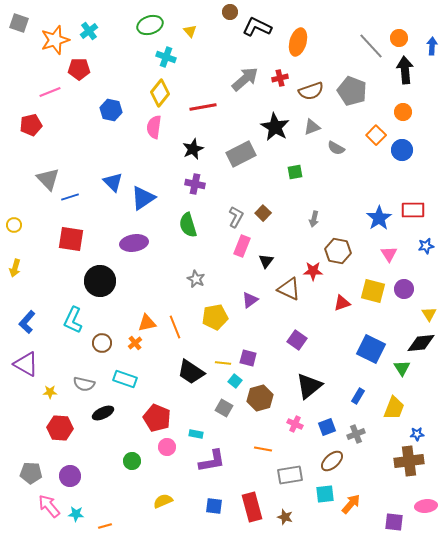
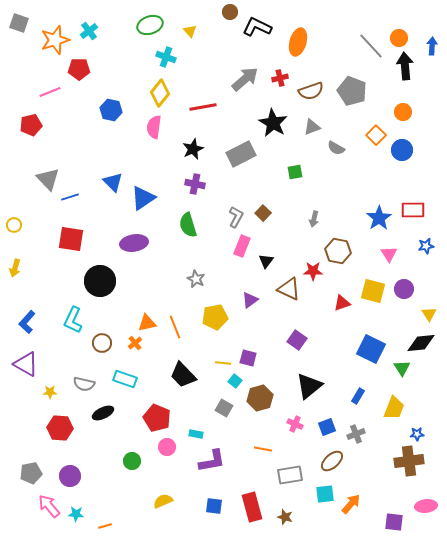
black arrow at (405, 70): moved 4 px up
black star at (275, 127): moved 2 px left, 4 px up
black trapezoid at (191, 372): moved 8 px left, 3 px down; rotated 12 degrees clockwise
gray pentagon at (31, 473): rotated 15 degrees counterclockwise
